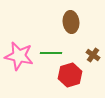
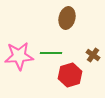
brown ellipse: moved 4 px left, 4 px up; rotated 20 degrees clockwise
pink star: rotated 16 degrees counterclockwise
